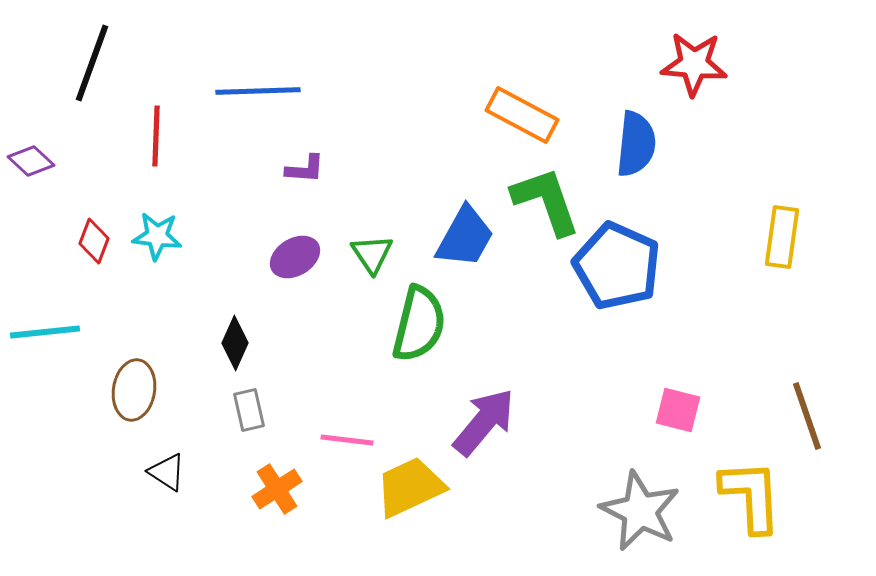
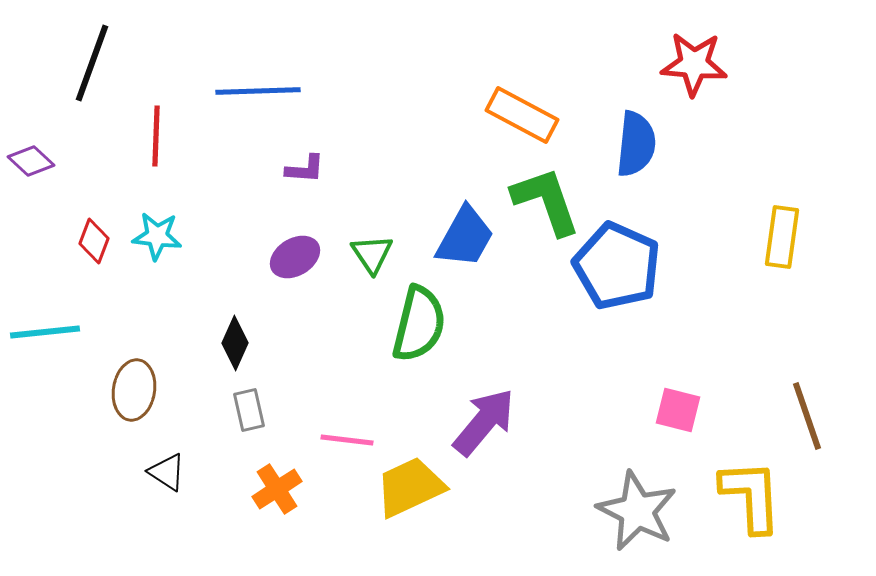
gray star: moved 3 px left
